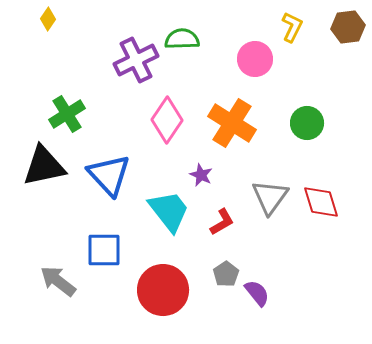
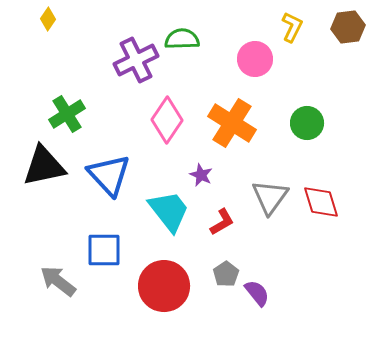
red circle: moved 1 px right, 4 px up
